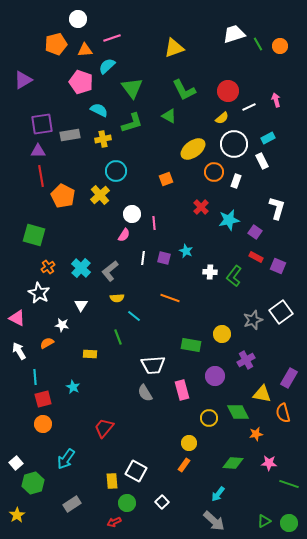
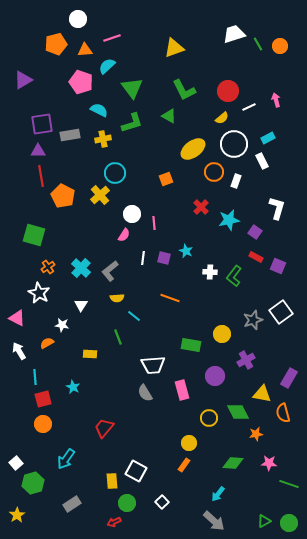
cyan circle at (116, 171): moved 1 px left, 2 px down
